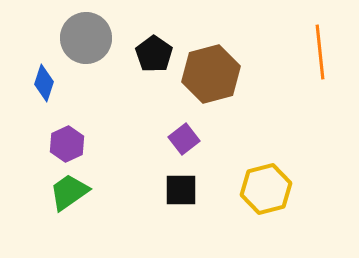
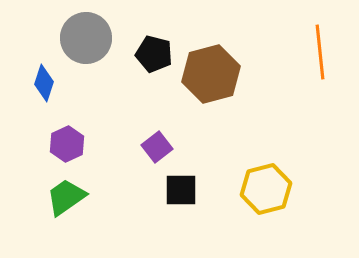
black pentagon: rotated 21 degrees counterclockwise
purple square: moved 27 px left, 8 px down
green trapezoid: moved 3 px left, 5 px down
